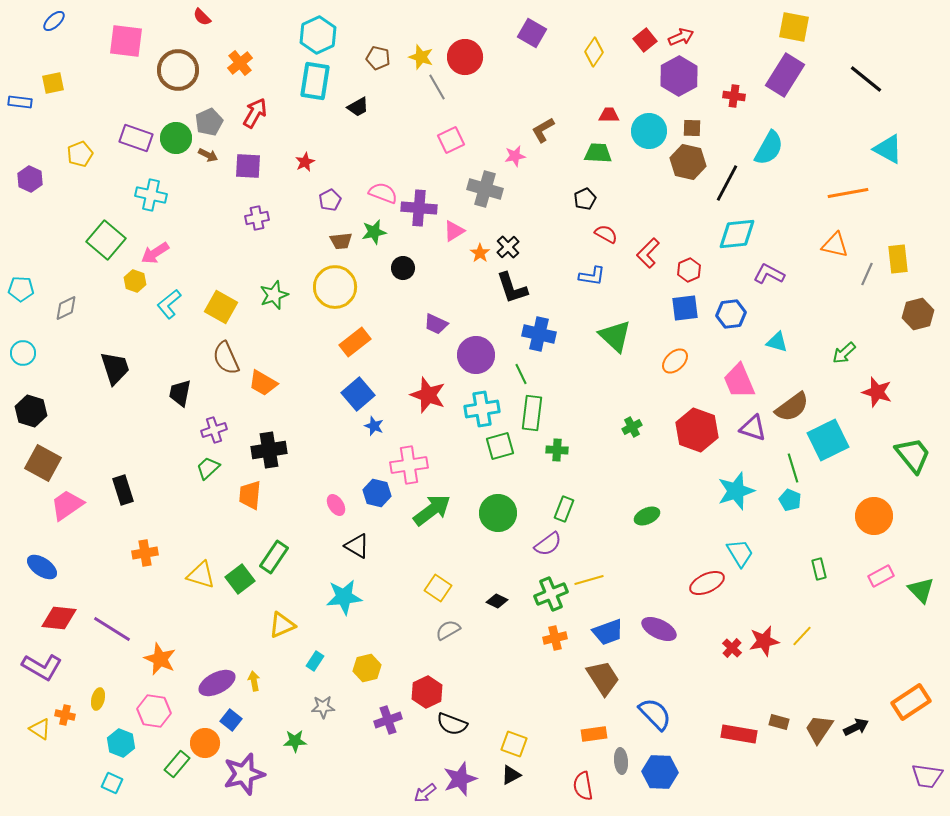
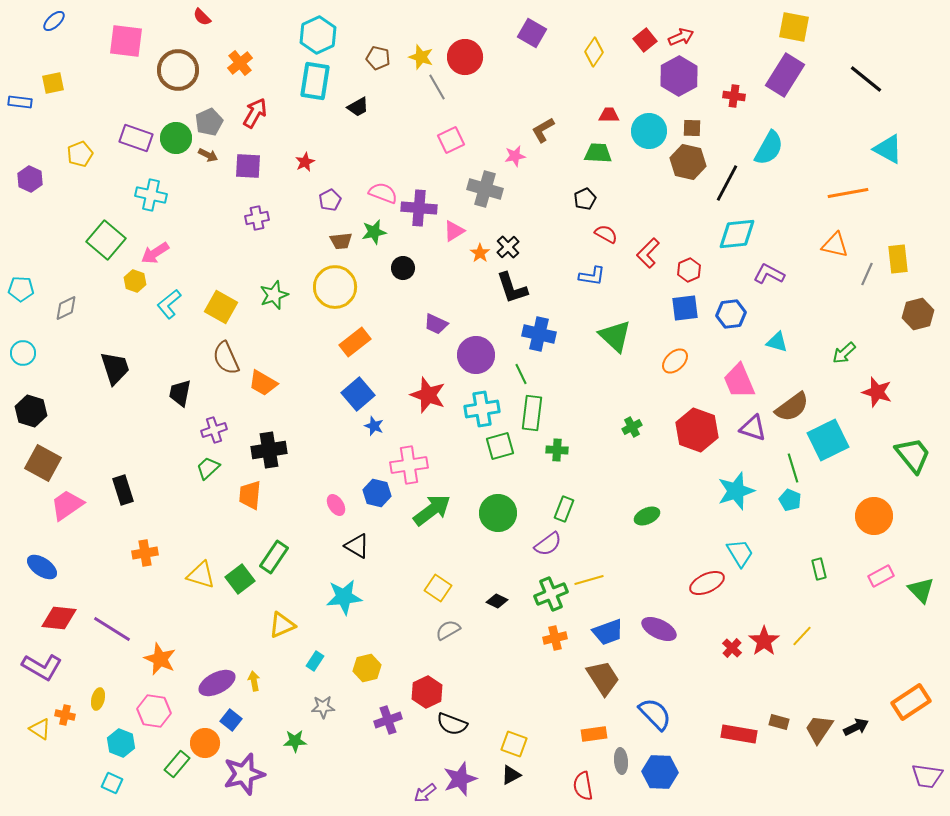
red star at (764, 641): rotated 24 degrees counterclockwise
